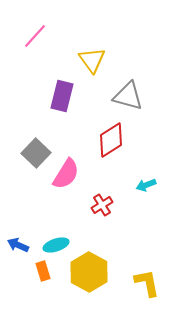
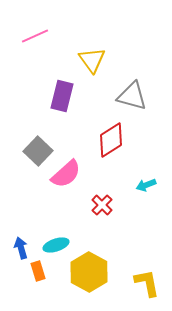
pink line: rotated 24 degrees clockwise
gray triangle: moved 4 px right
gray square: moved 2 px right, 2 px up
pink semicircle: rotated 16 degrees clockwise
red cross: rotated 15 degrees counterclockwise
blue arrow: moved 3 px right, 3 px down; rotated 50 degrees clockwise
orange rectangle: moved 5 px left
